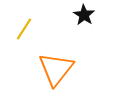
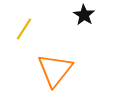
orange triangle: moved 1 px left, 1 px down
